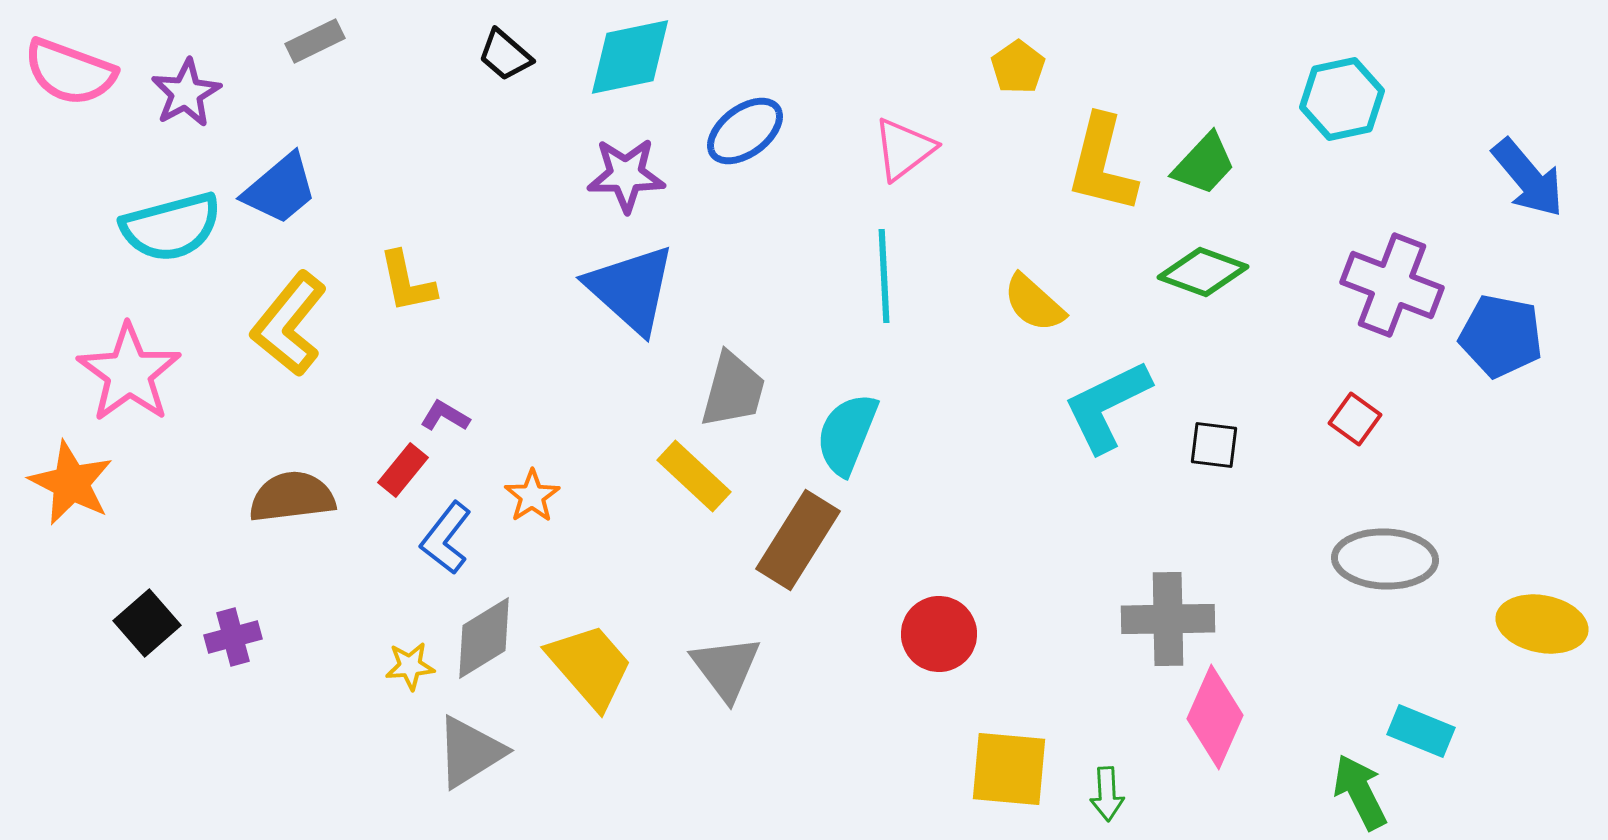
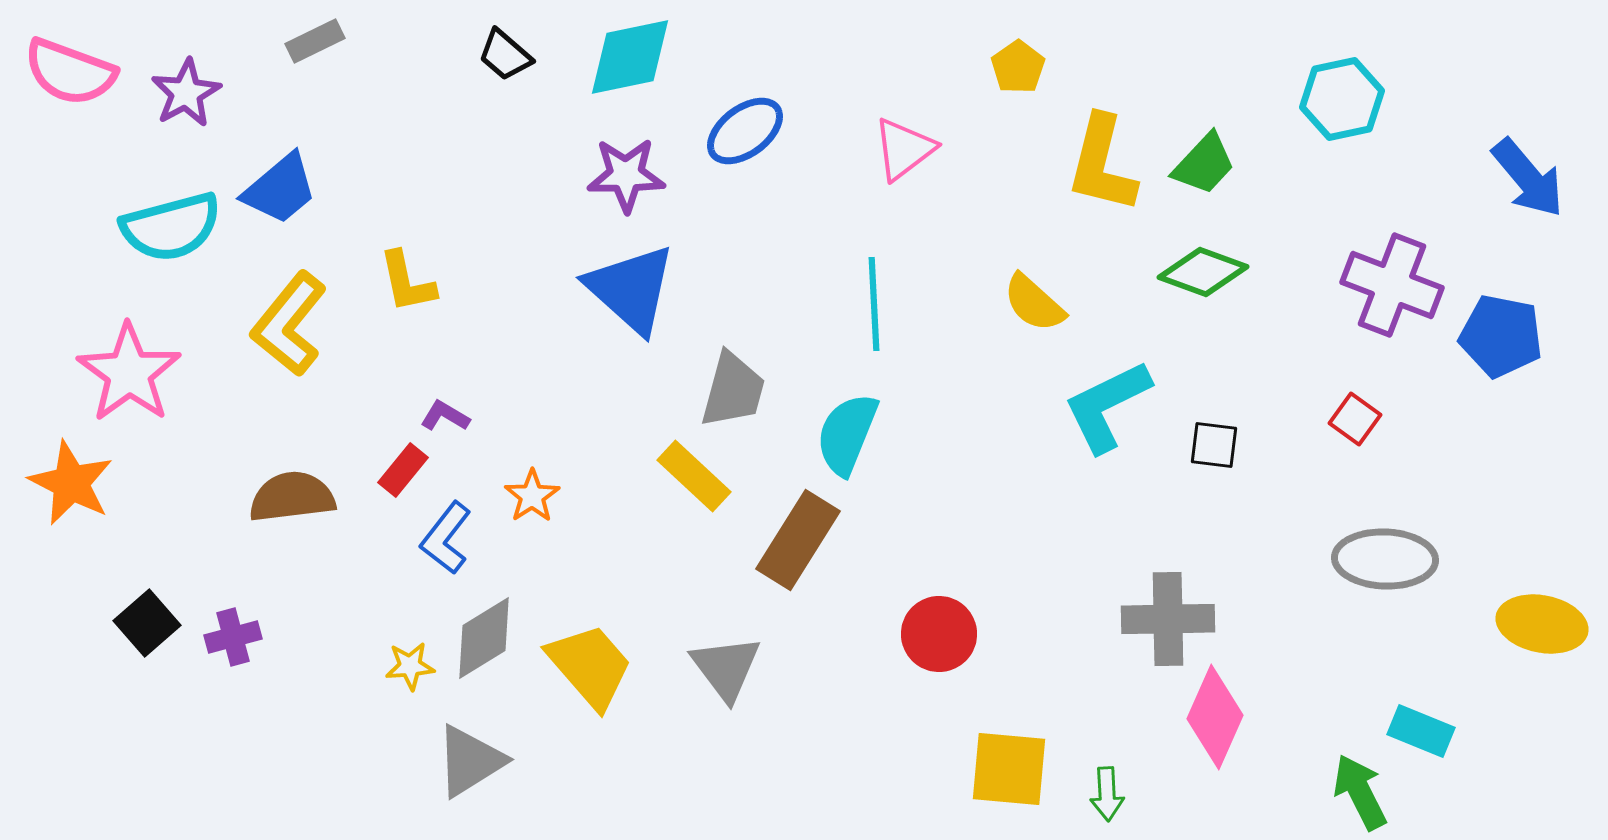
cyan line at (884, 276): moved 10 px left, 28 px down
gray triangle at (470, 752): moved 9 px down
